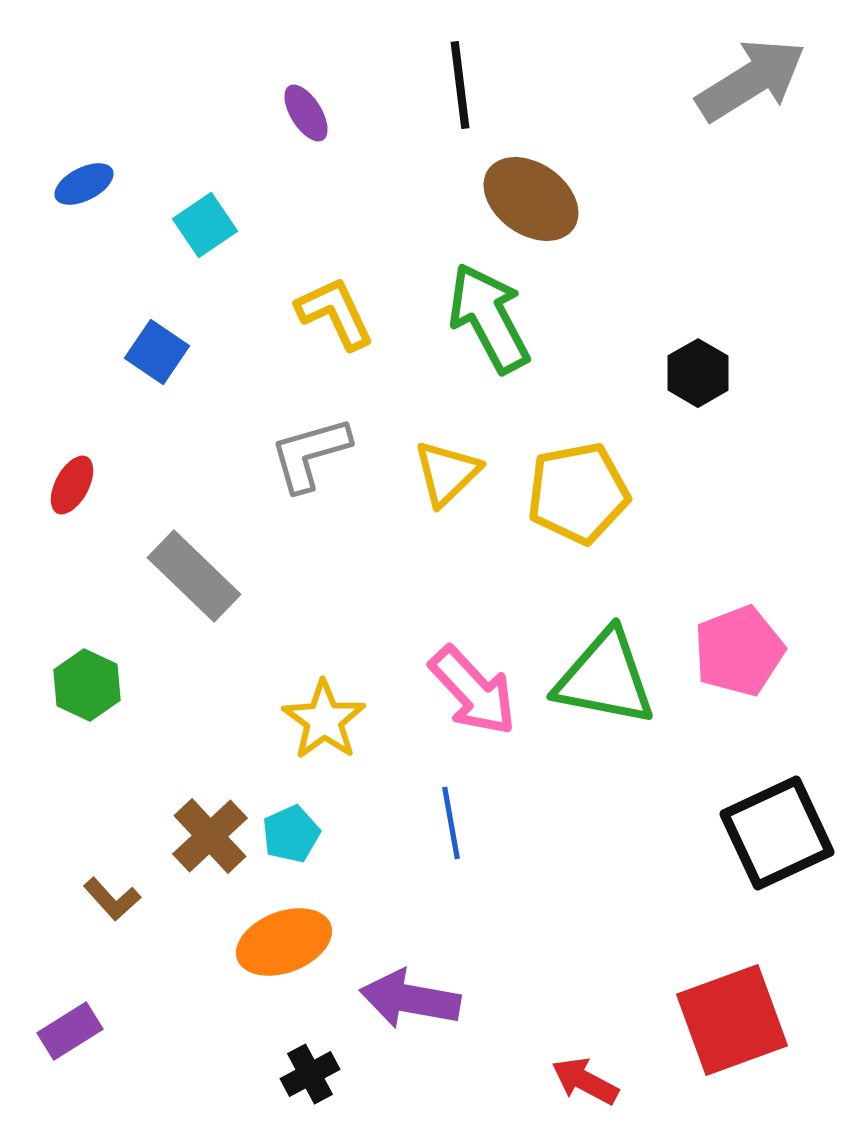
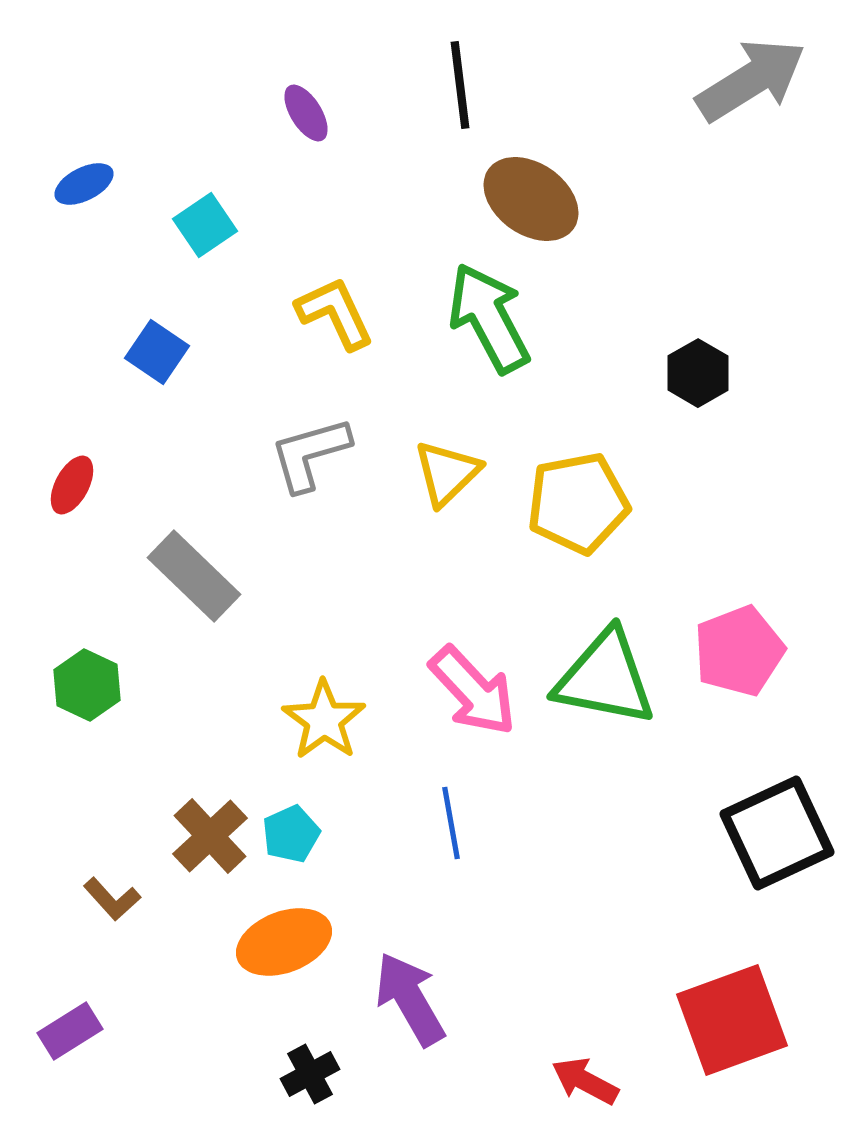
yellow pentagon: moved 10 px down
purple arrow: rotated 50 degrees clockwise
